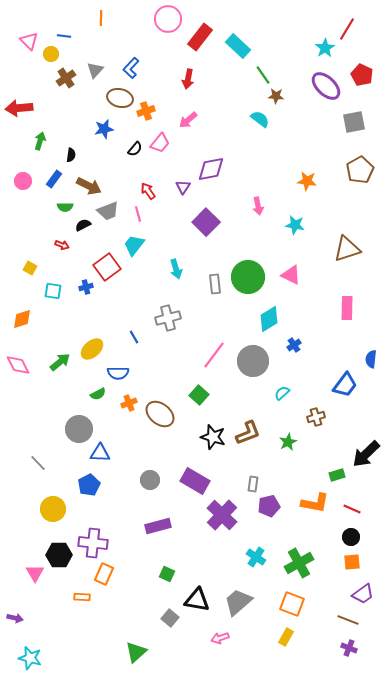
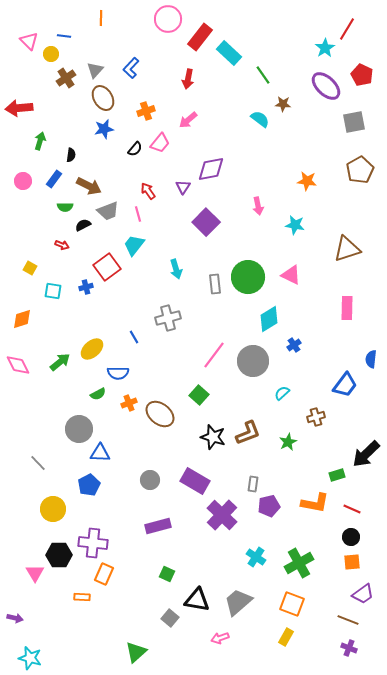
cyan rectangle at (238, 46): moved 9 px left, 7 px down
brown star at (276, 96): moved 7 px right, 8 px down
brown ellipse at (120, 98): moved 17 px left; rotated 45 degrees clockwise
